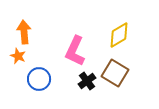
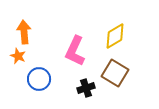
yellow diamond: moved 4 px left, 1 px down
black cross: moved 1 px left, 7 px down; rotated 18 degrees clockwise
